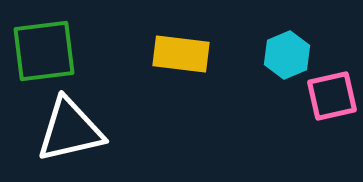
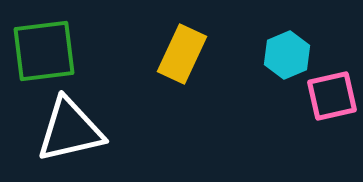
yellow rectangle: moved 1 px right; rotated 72 degrees counterclockwise
